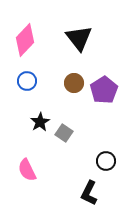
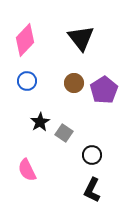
black triangle: moved 2 px right
black circle: moved 14 px left, 6 px up
black L-shape: moved 3 px right, 3 px up
